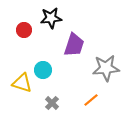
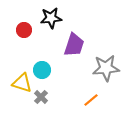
cyan circle: moved 1 px left
gray cross: moved 11 px left, 6 px up
